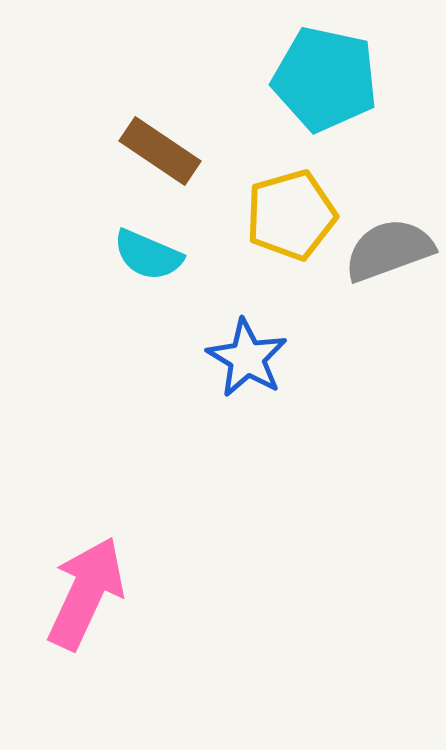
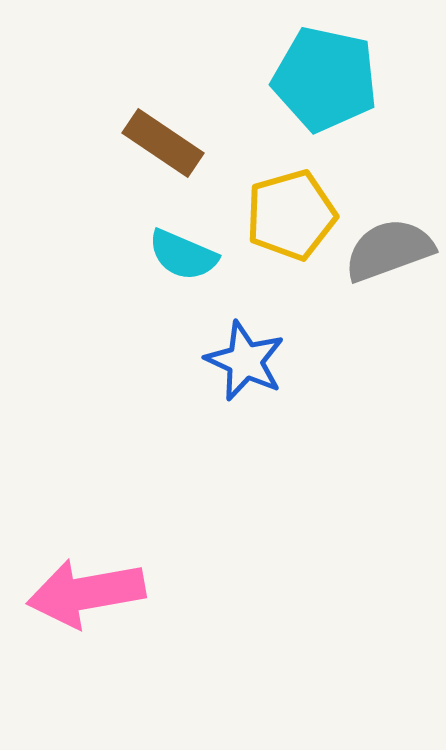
brown rectangle: moved 3 px right, 8 px up
cyan semicircle: moved 35 px right
blue star: moved 2 px left, 3 px down; rotated 6 degrees counterclockwise
pink arrow: rotated 125 degrees counterclockwise
